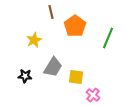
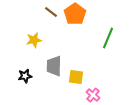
brown line: rotated 40 degrees counterclockwise
orange pentagon: moved 12 px up
yellow star: rotated 14 degrees clockwise
gray trapezoid: moved 1 px right, 1 px up; rotated 150 degrees clockwise
black star: rotated 16 degrees counterclockwise
